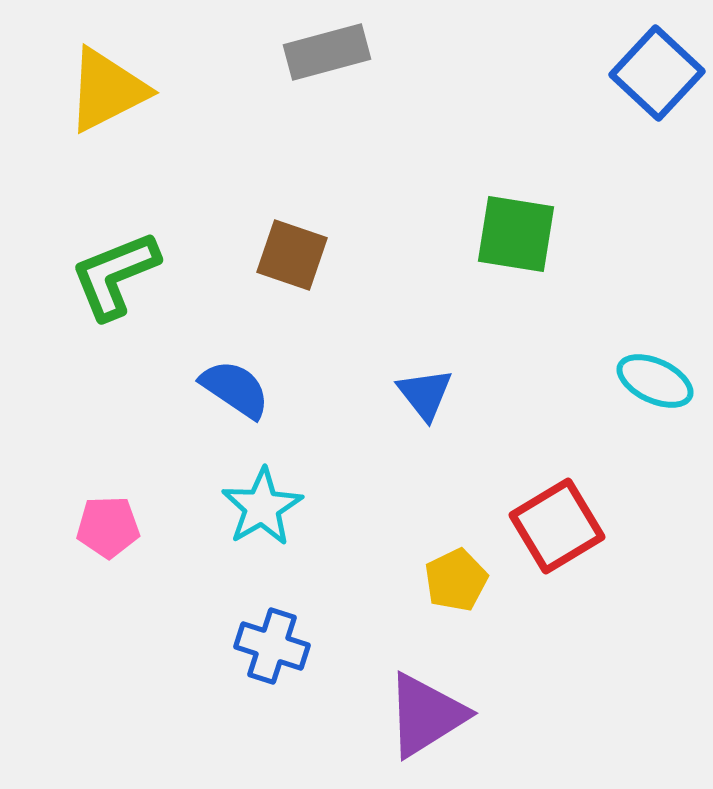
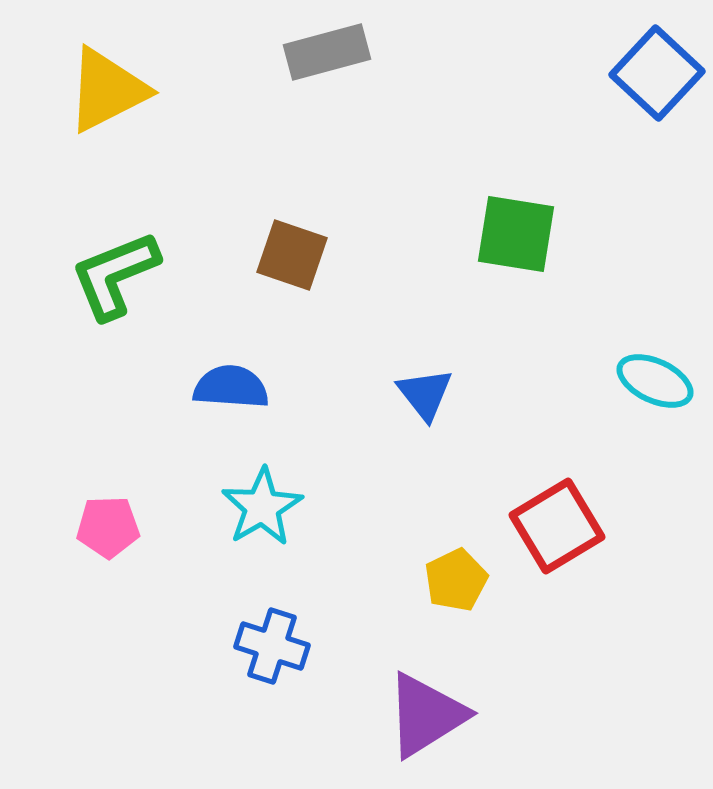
blue semicircle: moved 4 px left, 2 px up; rotated 30 degrees counterclockwise
